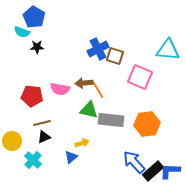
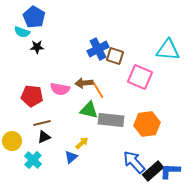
yellow arrow: rotated 24 degrees counterclockwise
